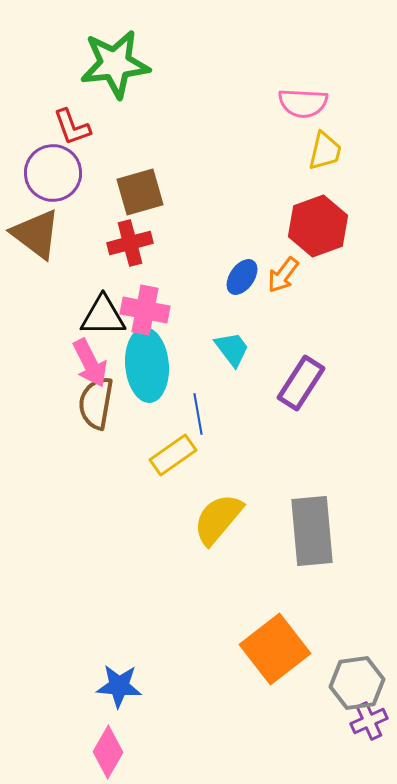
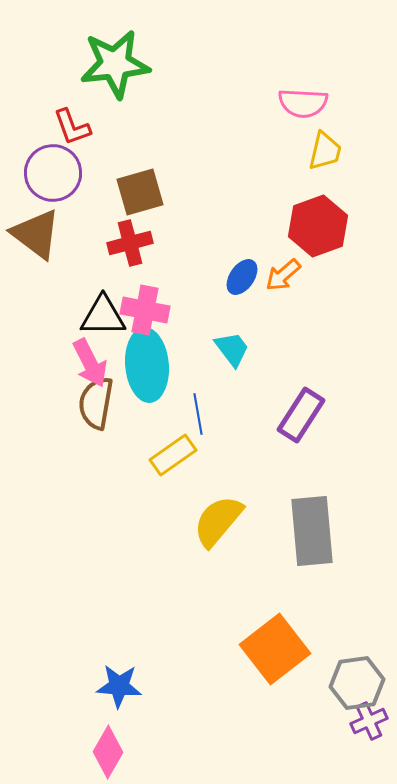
orange arrow: rotated 12 degrees clockwise
purple rectangle: moved 32 px down
yellow semicircle: moved 2 px down
